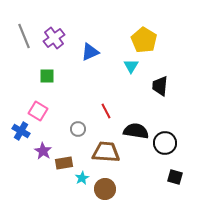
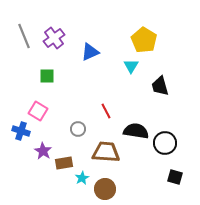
black trapezoid: rotated 20 degrees counterclockwise
blue cross: rotated 12 degrees counterclockwise
